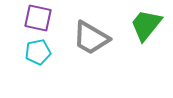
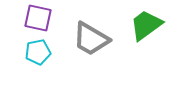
green trapezoid: rotated 15 degrees clockwise
gray trapezoid: moved 1 px down
